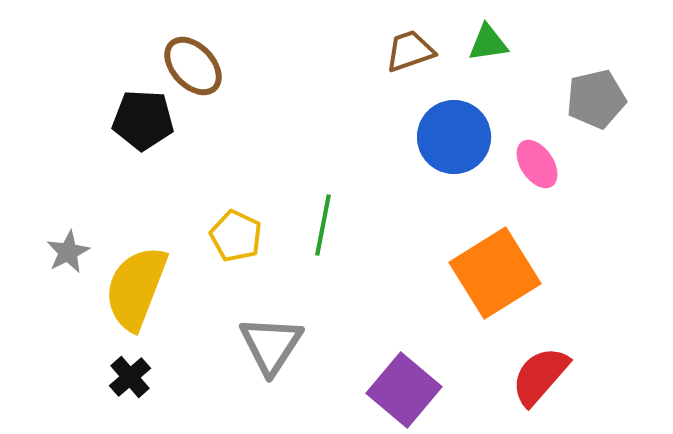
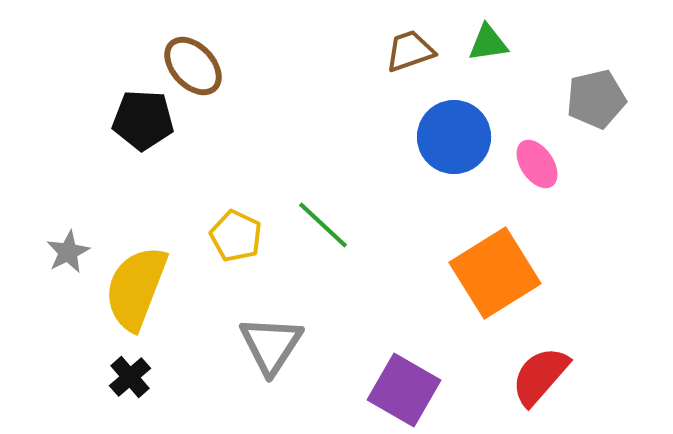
green line: rotated 58 degrees counterclockwise
purple square: rotated 10 degrees counterclockwise
